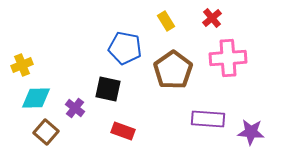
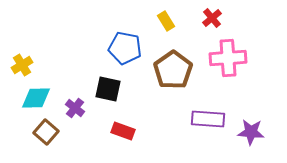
yellow cross: rotated 10 degrees counterclockwise
